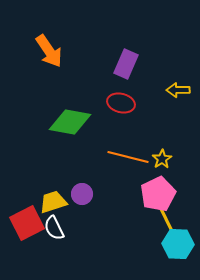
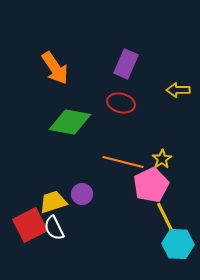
orange arrow: moved 6 px right, 17 px down
orange line: moved 5 px left, 5 px down
pink pentagon: moved 7 px left, 9 px up
red square: moved 3 px right, 2 px down
